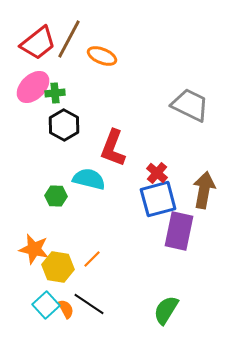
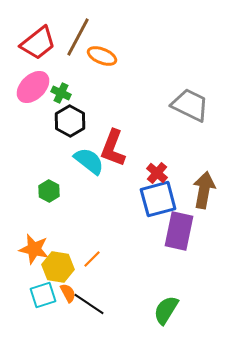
brown line: moved 9 px right, 2 px up
green cross: moved 6 px right; rotated 30 degrees clockwise
black hexagon: moved 6 px right, 4 px up
cyan semicircle: moved 18 px up; rotated 24 degrees clockwise
green hexagon: moved 7 px left, 5 px up; rotated 25 degrees clockwise
cyan square: moved 3 px left, 10 px up; rotated 24 degrees clockwise
orange semicircle: moved 2 px right, 16 px up
